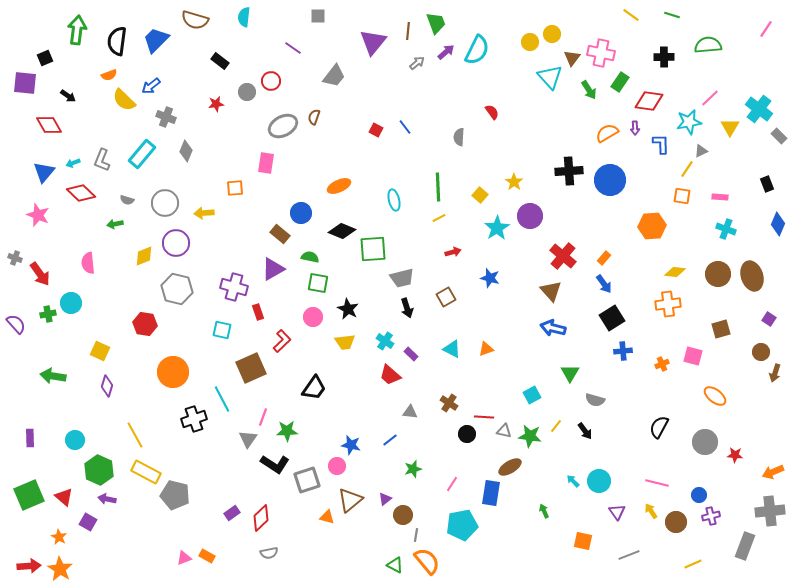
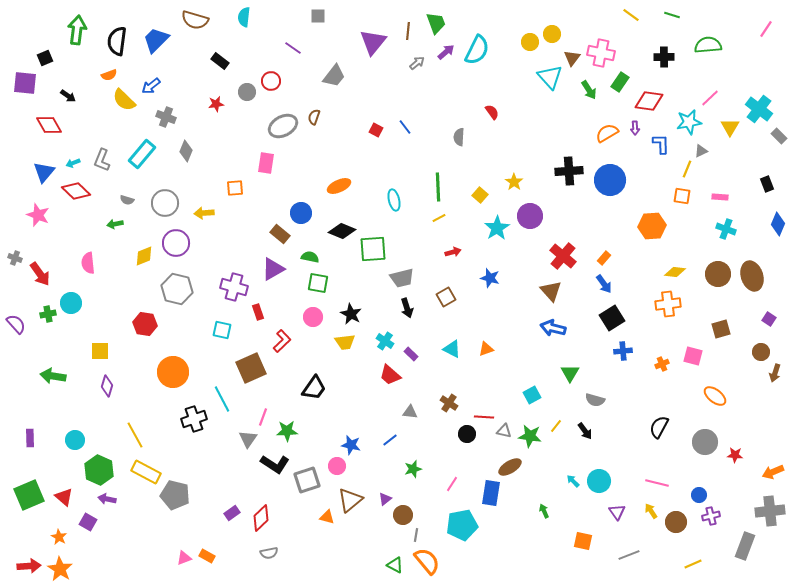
yellow line at (687, 169): rotated 12 degrees counterclockwise
red diamond at (81, 193): moved 5 px left, 2 px up
black star at (348, 309): moved 3 px right, 5 px down
yellow square at (100, 351): rotated 24 degrees counterclockwise
